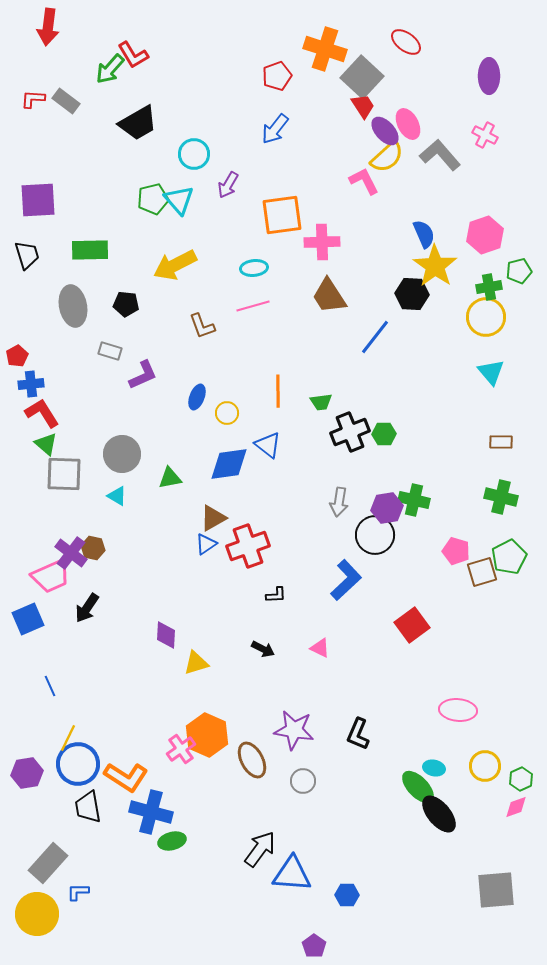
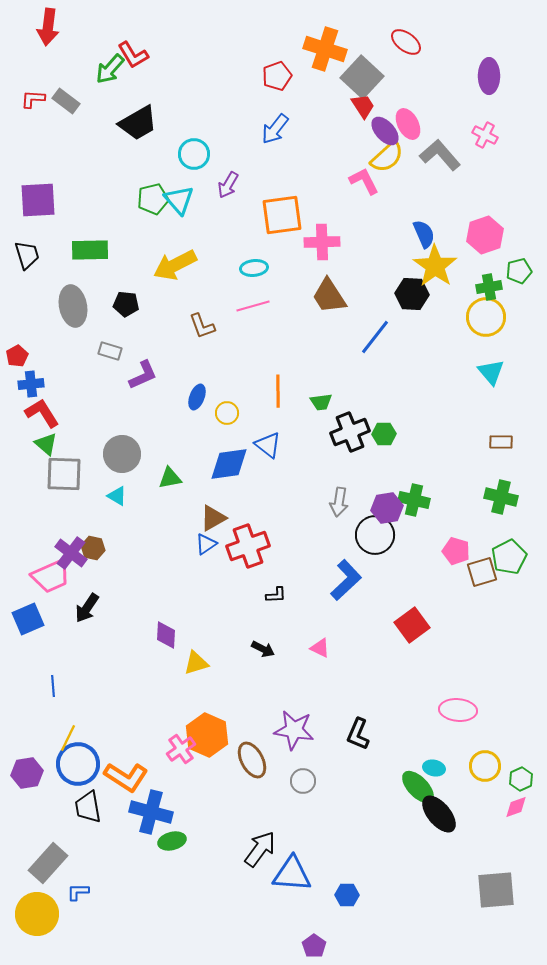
blue line at (50, 686): moved 3 px right; rotated 20 degrees clockwise
